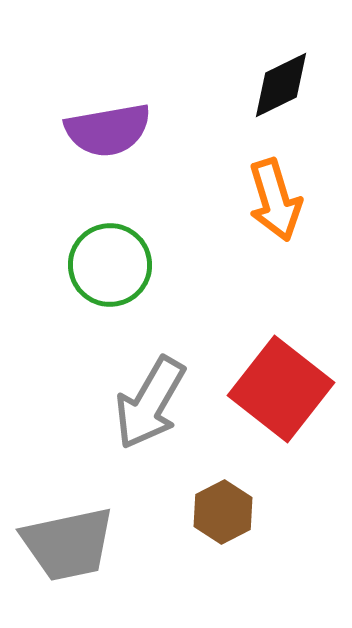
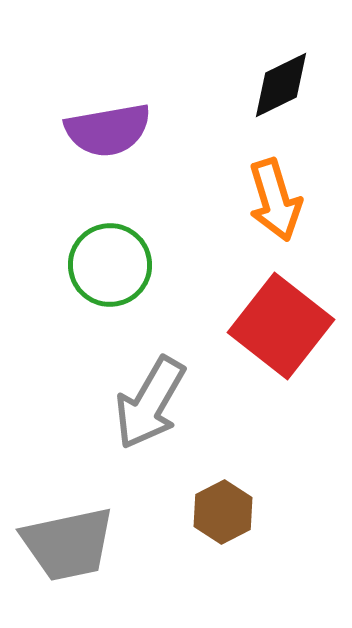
red square: moved 63 px up
